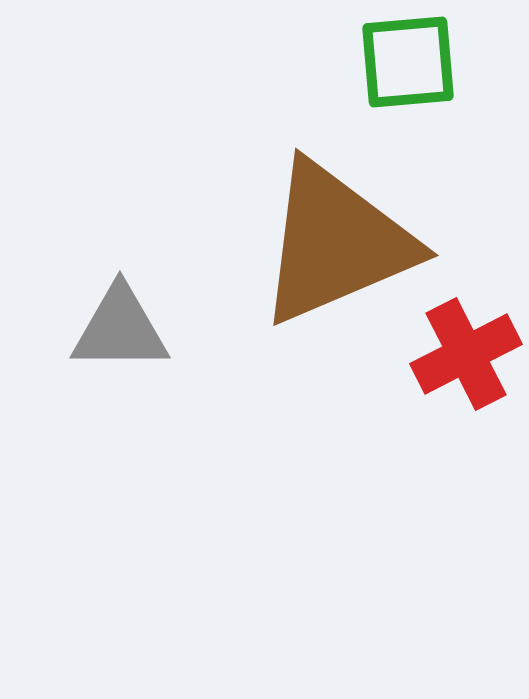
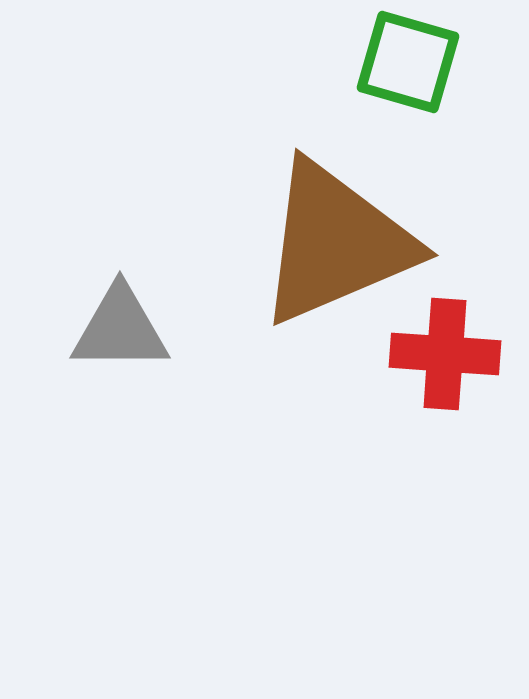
green square: rotated 21 degrees clockwise
red cross: moved 21 px left; rotated 31 degrees clockwise
